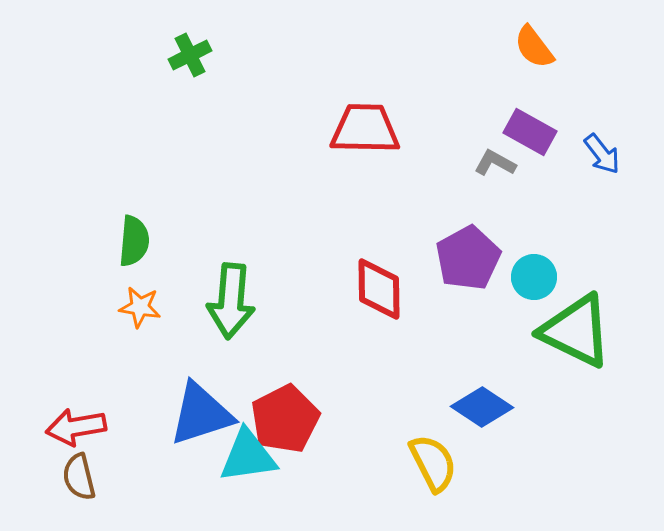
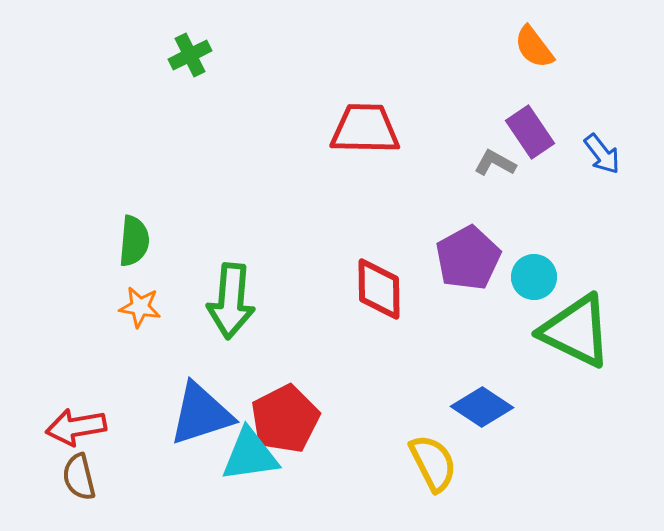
purple rectangle: rotated 27 degrees clockwise
cyan triangle: moved 2 px right, 1 px up
